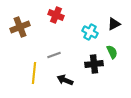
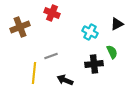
red cross: moved 4 px left, 2 px up
black triangle: moved 3 px right
gray line: moved 3 px left, 1 px down
